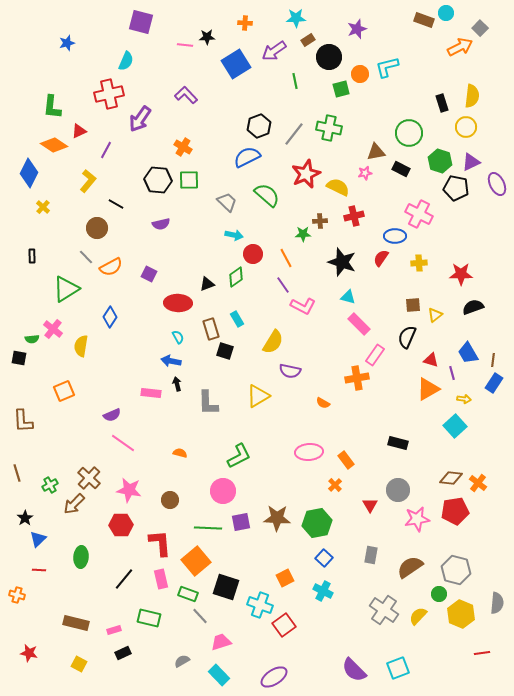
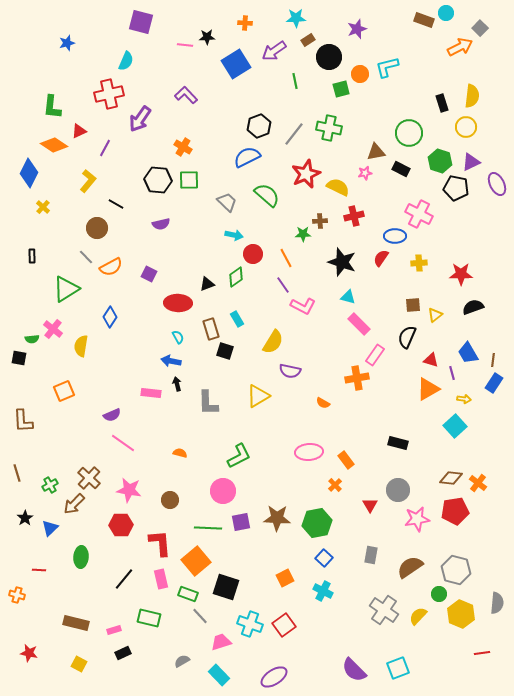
purple line at (106, 150): moved 1 px left, 2 px up
blue triangle at (38, 539): moved 12 px right, 11 px up
cyan cross at (260, 605): moved 10 px left, 19 px down
